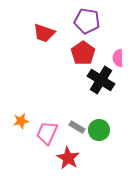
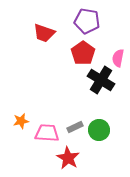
pink semicircle: rotated 12 degrees clockwise
gray rectangle: moved 2 px left; rotated 56 degrees counterclockwise
pink trapezoid: rotated 70 degrees clockwise
